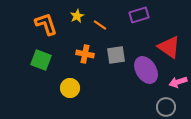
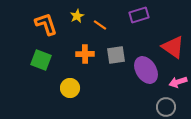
red triangle: moved 4 px right
orange cross: rotated 12 degrees counterclockwise
